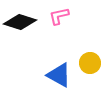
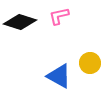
blue triangle: moved 1 px down
